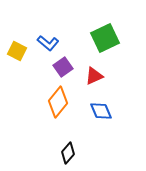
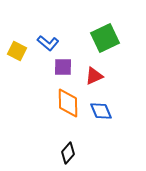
purple square: rotated 36 degrees clockwise
orange diamond: moved 10 px right, 1 px down; rotated 40 degrees counterclockwise
